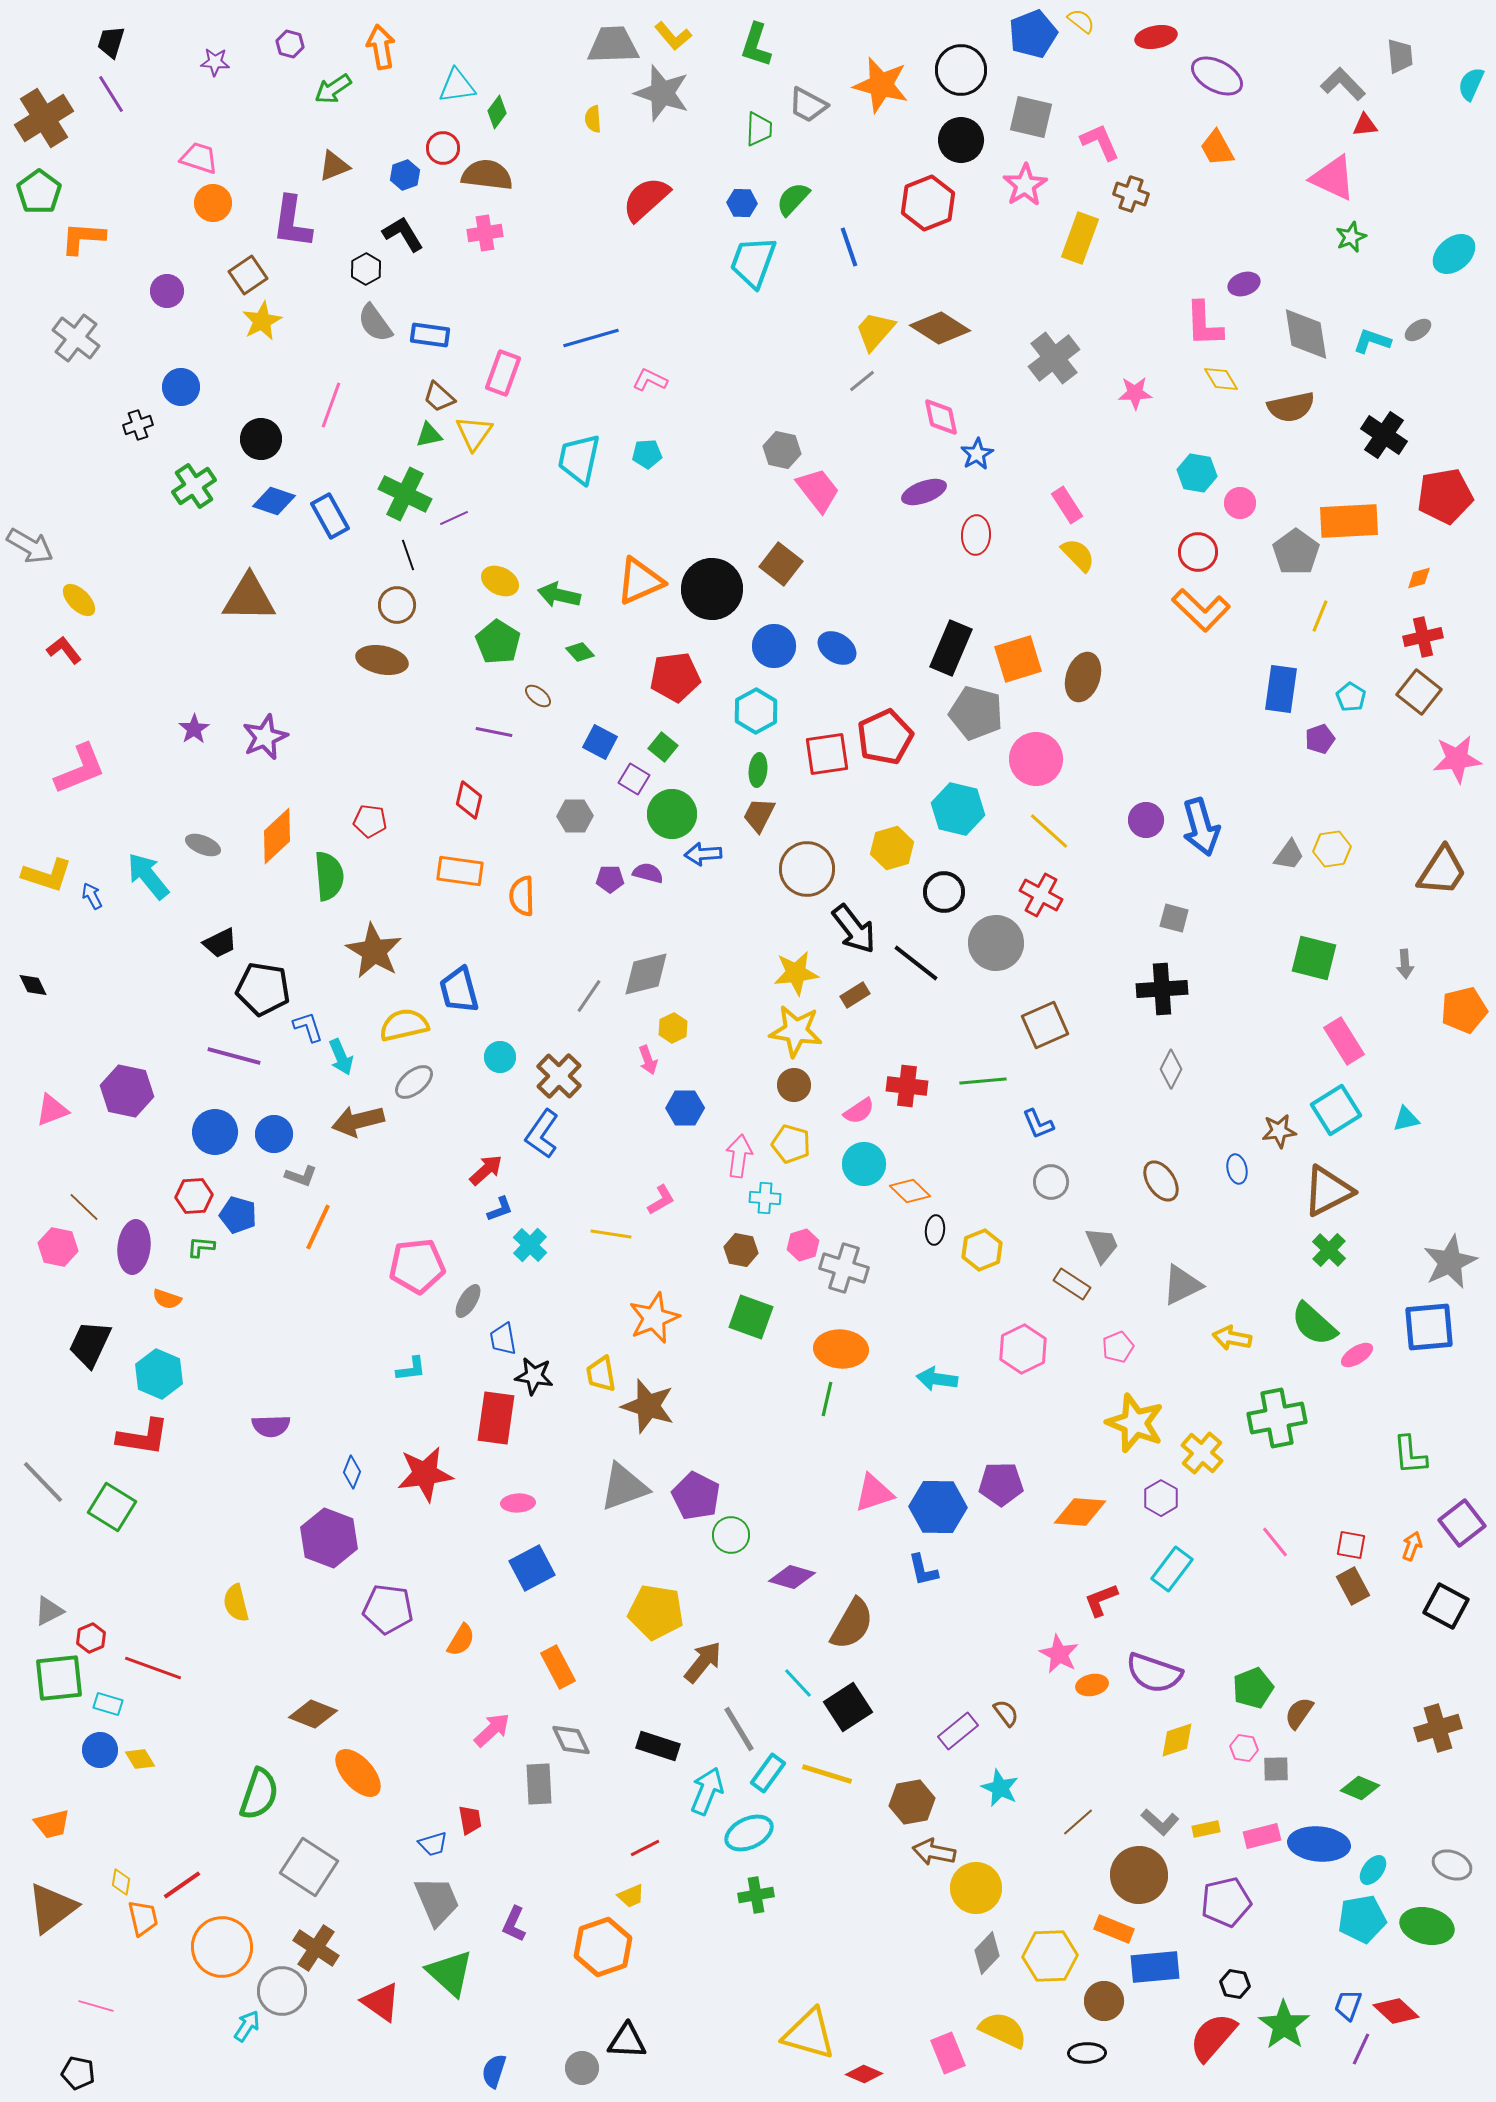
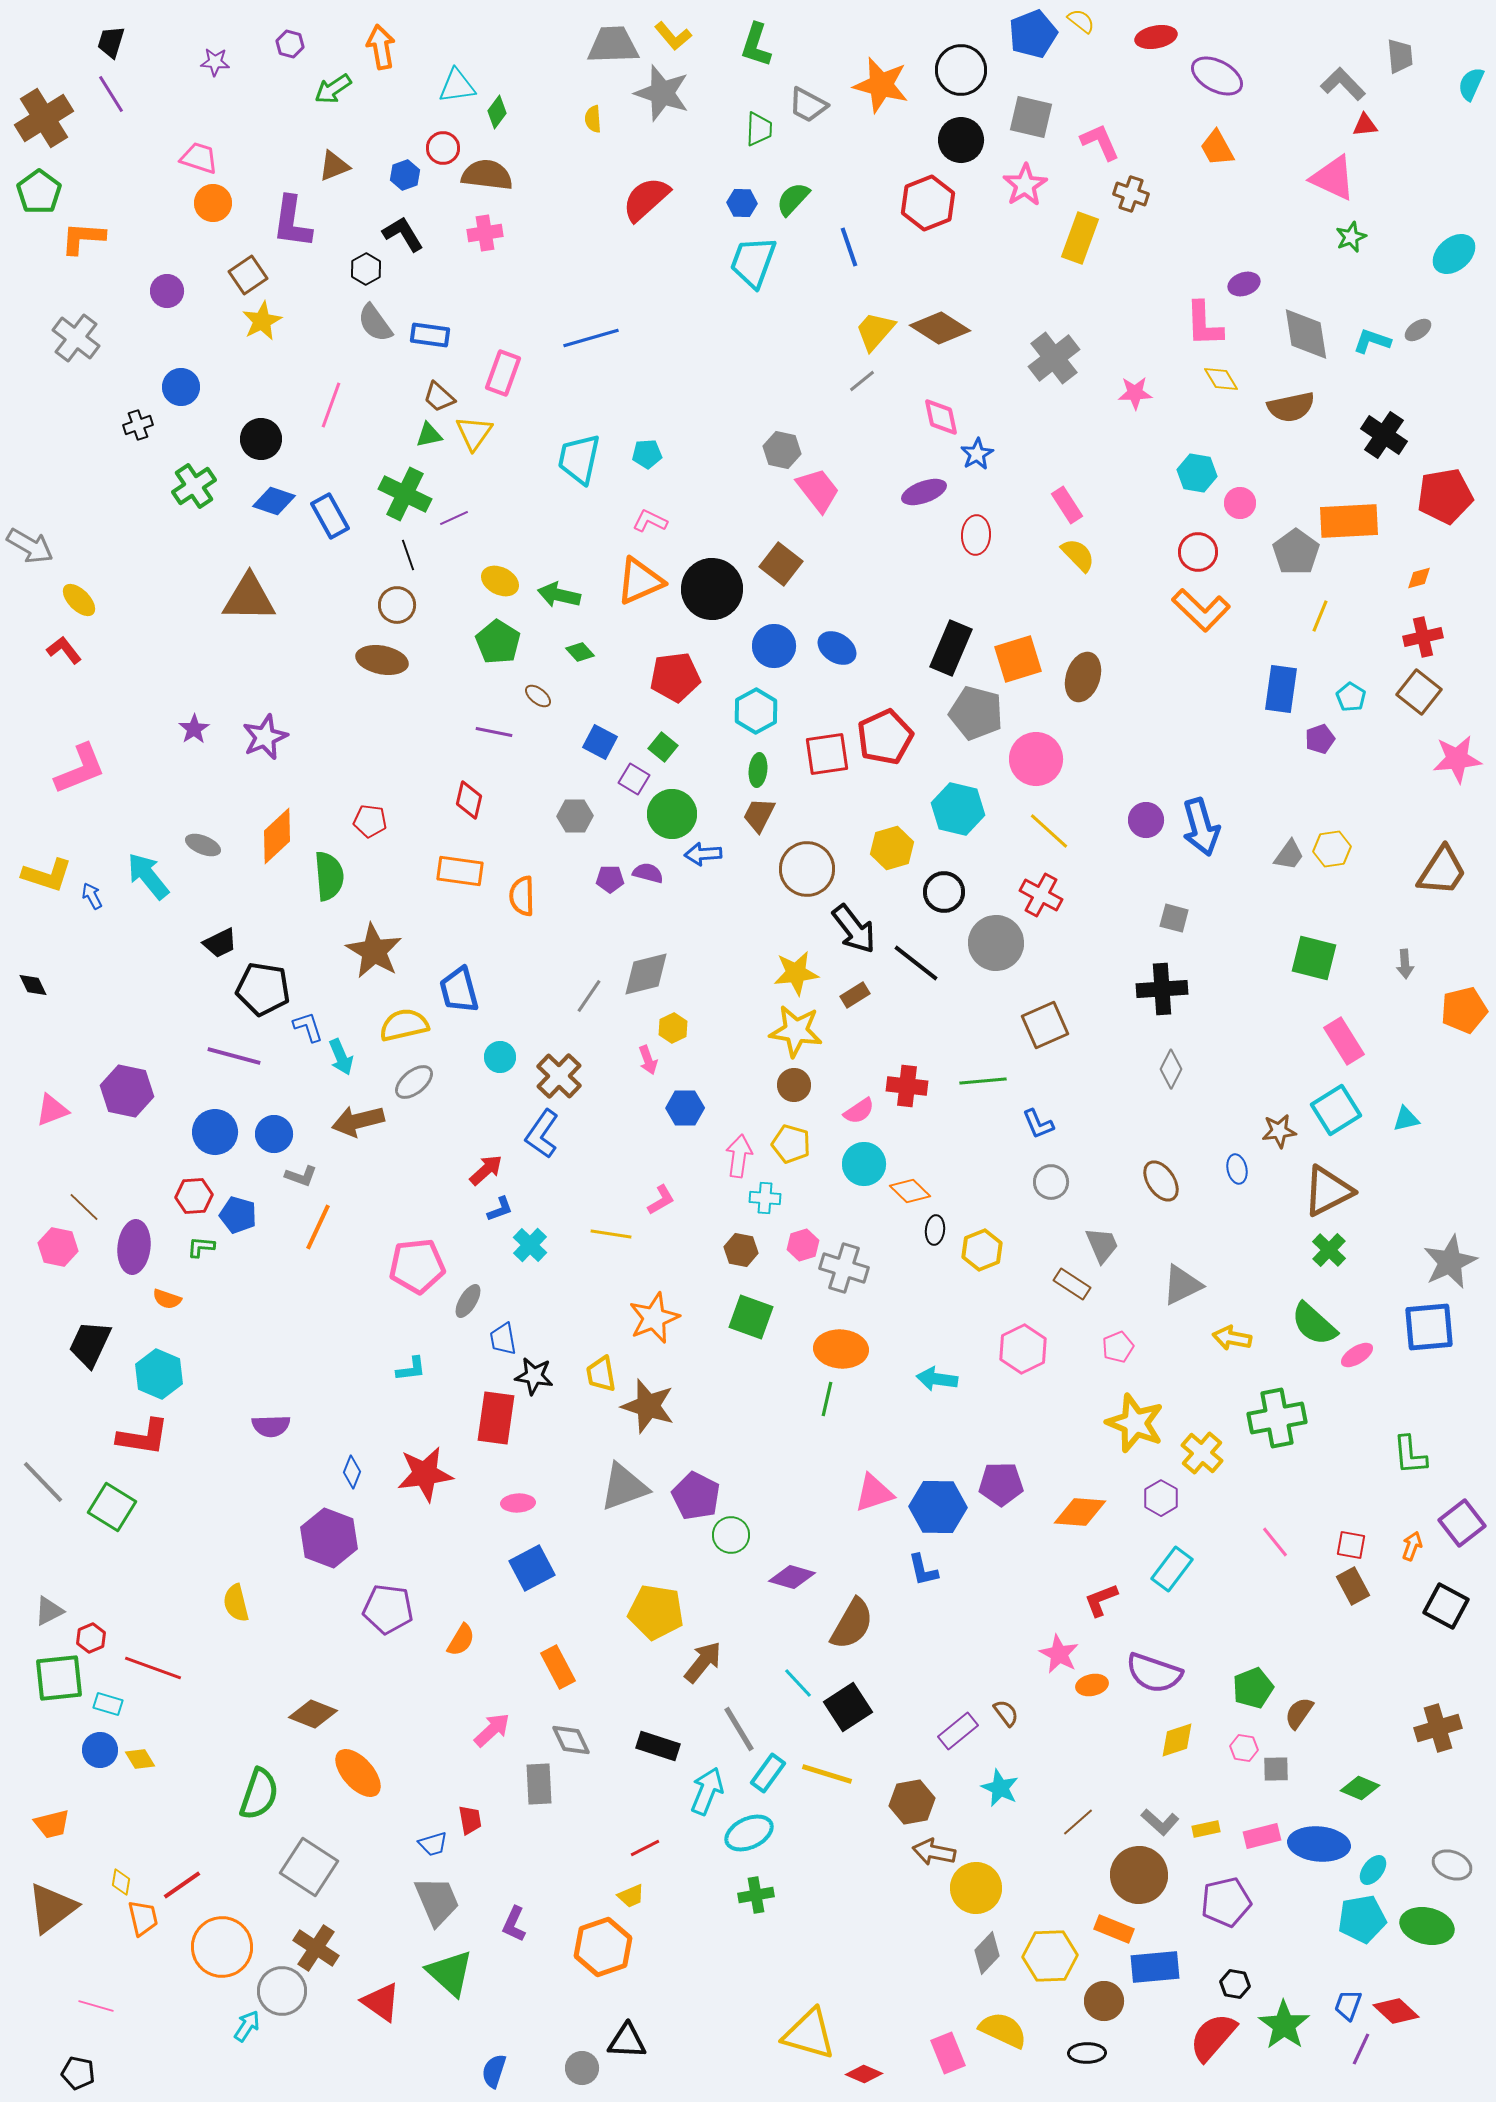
pink L-shape at (650, 380): moved 141 px down
